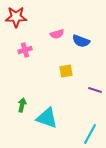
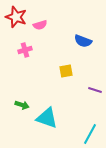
red star: rotated 20 degrees clockwise
pink semicircle: moved 17 px left, 9 px up
blue semicircle: moved 2 px right
green arrow: rotated 96 degrees clockwise
